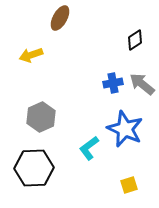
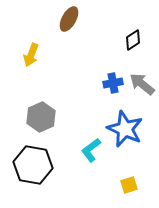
brown ellipse: moved 9 px right, 1 px down
black diamond: moved 2 px left
yellow arrow: rotated 50 degrees counterclockwise
cyan L-shape: moved 2 px right, 2 px down
black hexagon: moved 1 px left, 3 px up; rotated 12 degrees clockwise
